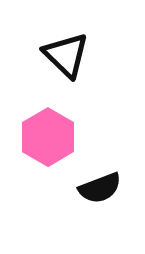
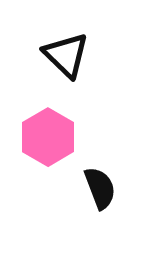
black semicircle: rotated 90 degrees counterclockwise
